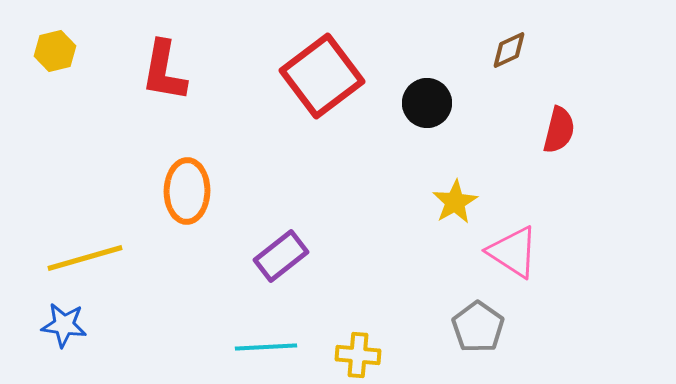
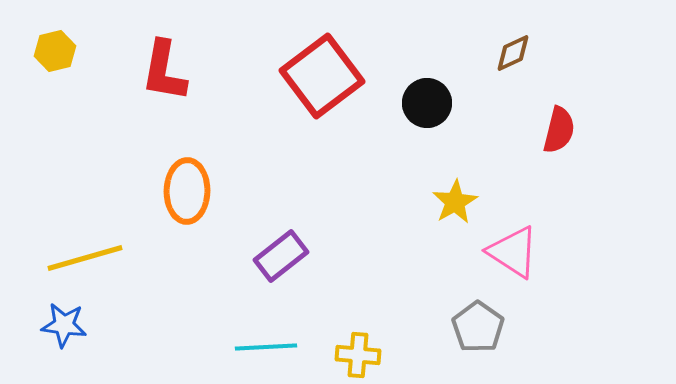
brown diamond: moved 4 px right, 3 px down
